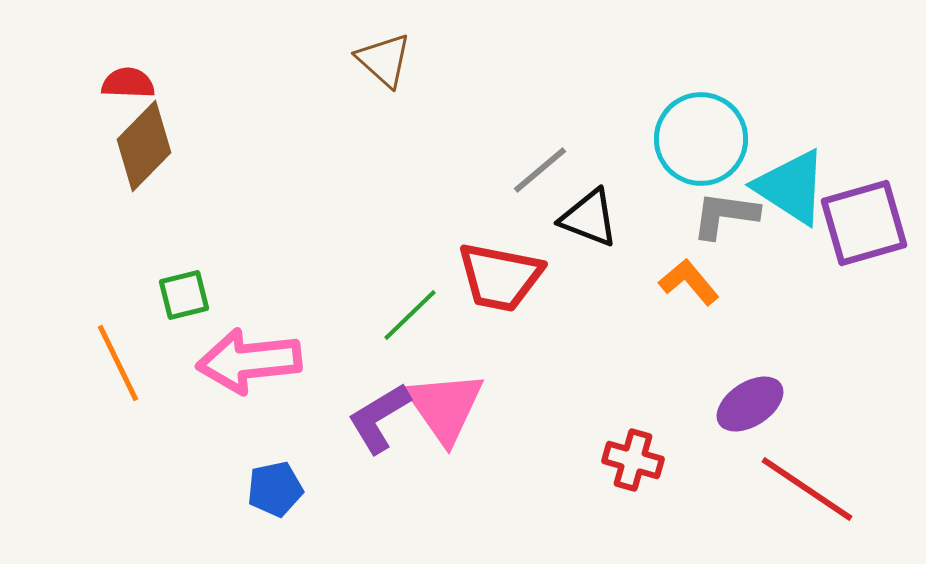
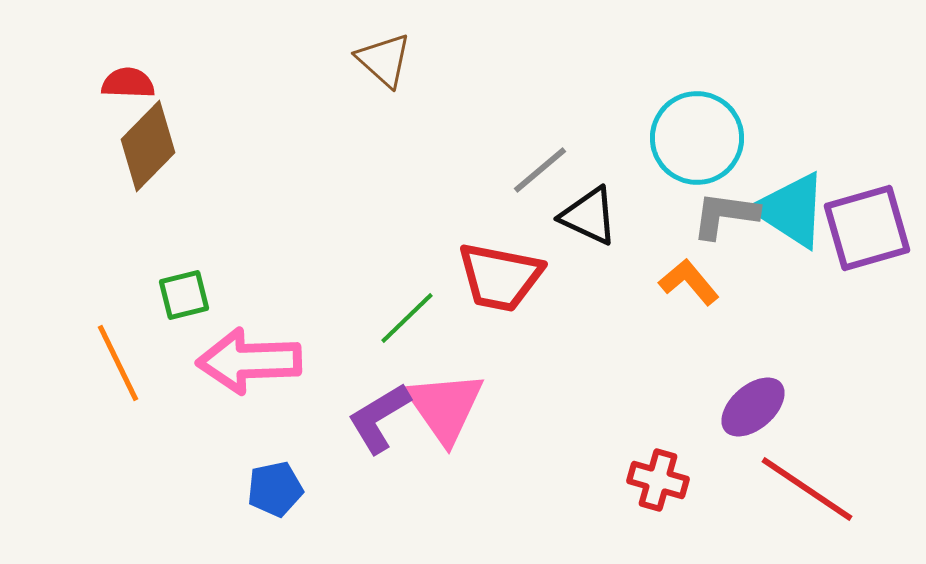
cyan circle: moved 4 px left, 1 px up
brown diamond: moved 4 px right
cyan triangle: moved 23 px down
black triangle: moved 2 px up; rotated 4 degrees clockwise
purple square: moved 3 px right, 5 px down
green line: moved 3 px left, 3 px down
pink arrow: rotated 4 degrees clockwise
purple ellipse: moved 3 px right, 3 px down; rotated 8 degrees counterclockwise
red cross: moved 25 px right, 20 px down
